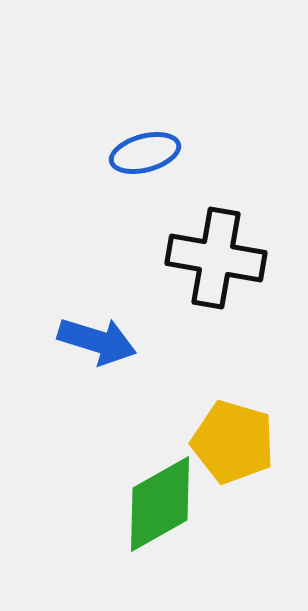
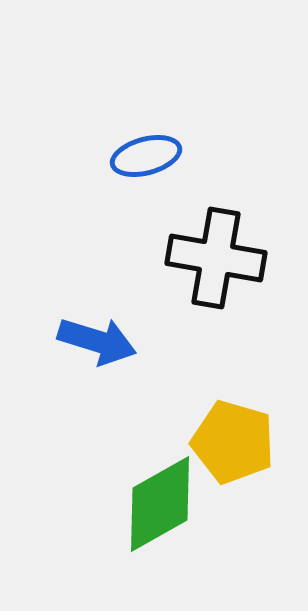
blue ellipse: moved 1 px right, 3 px down
